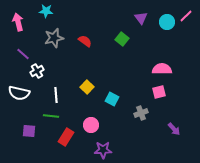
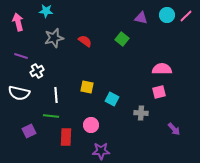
purple triangle: rotated 40 degrees counterclockwise
cyan circle: moved 7 px up
purple line: moved 2 px left, 2 px down; rotated 24 degrees counterclockwise
yellow square: rotated 32 degrees counterclockwise
gray cross: rotated 24 degrees clockwise
purple square: rotated 32 degrees counterclockwise
red rectangle: rotated 30 degrees counterclockwise
purple star: moved 2 px left, 1 px down
